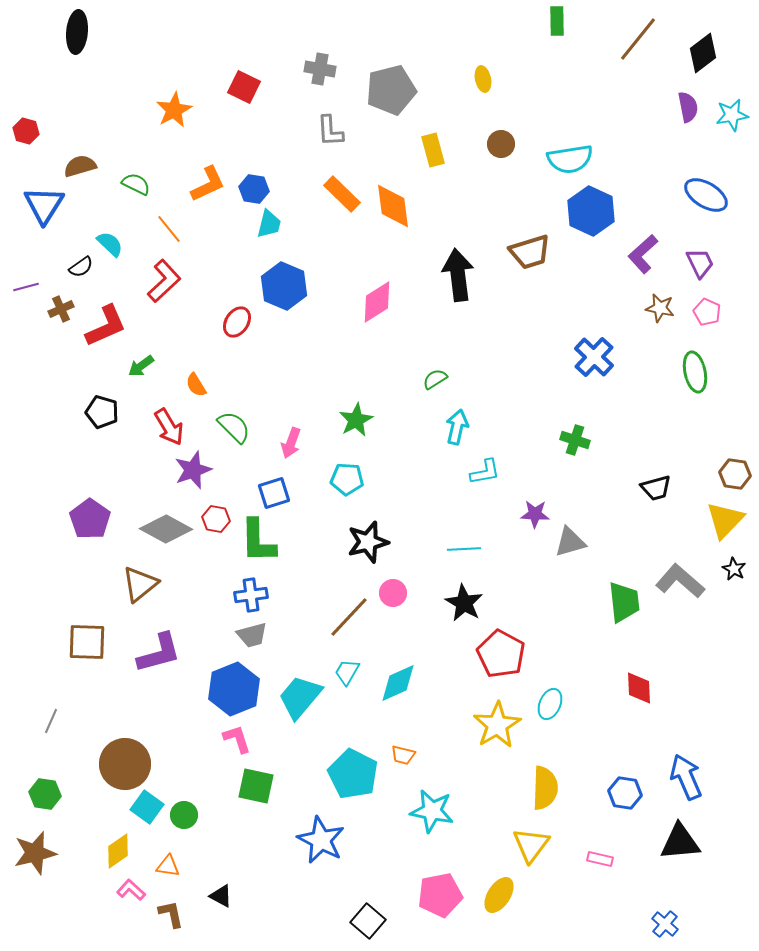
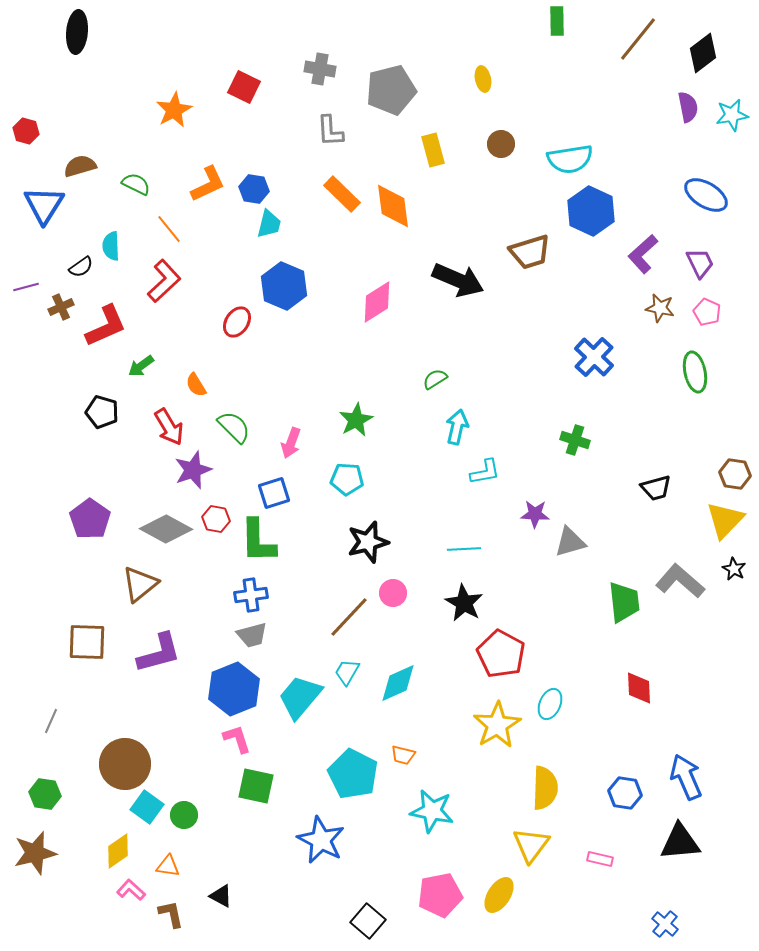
cyan semicircle at (110, 244): moved 1 px right, 2 px down; rotated 136 degrees counterclockwise
black arrow at (458, 275): moved 5 px down; rotated 120 degrees clockwise
brown cross at (61, 309): moved 2 px up
